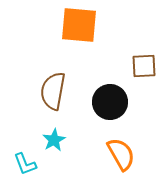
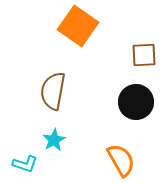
orange square: moved 1 px left, 1 px down; rotated 30 degrees clockwise
brown square: moved 11 px up
black circle: moved 26 px right
orange semicircle: moved 6 px down
cyan L-shape: rotated 50 degrees counterclockwise
